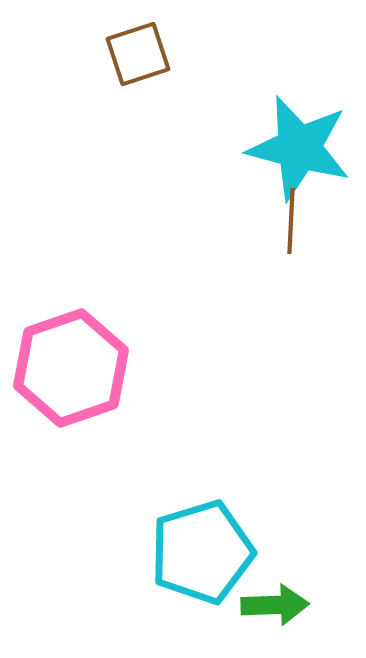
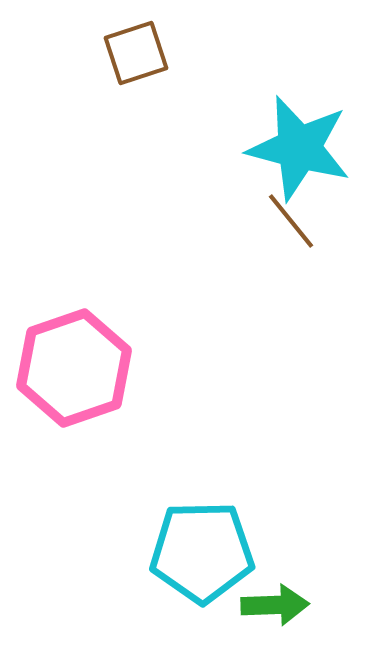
brown square: moved 2 px left, 1 px up
brown line: rotated 42 degrees counterclockwise
pink hexagon: moved 3 px right
cyan pentagon: rotated 16 degrees clockwise
